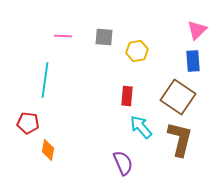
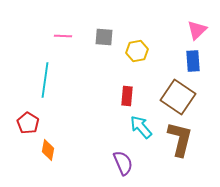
red pentagon: rotated 25 degrees clockwise
